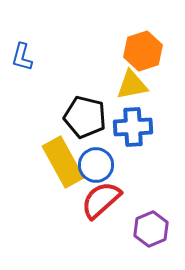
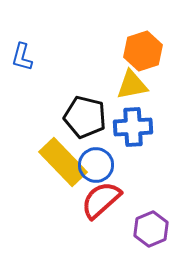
yellow rectangle: rotated 15 degrees counterclockwise
